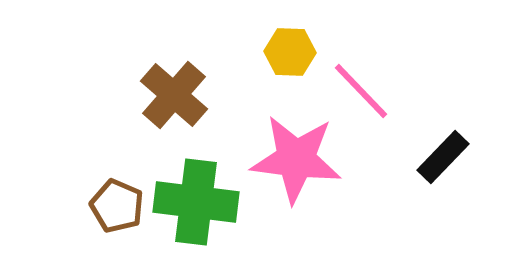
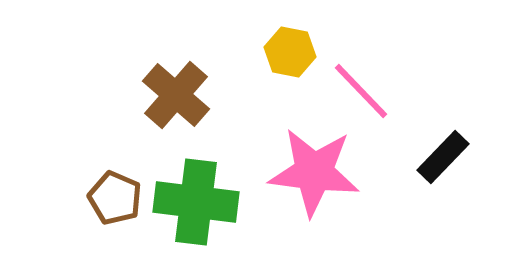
yellow hexagon: rotated 9 degrees clockwise
brown cross: moved 2 px right
pink star: moved 18 px right, 13 px down
brown pentagon: moved 2 px left, 8 px up
